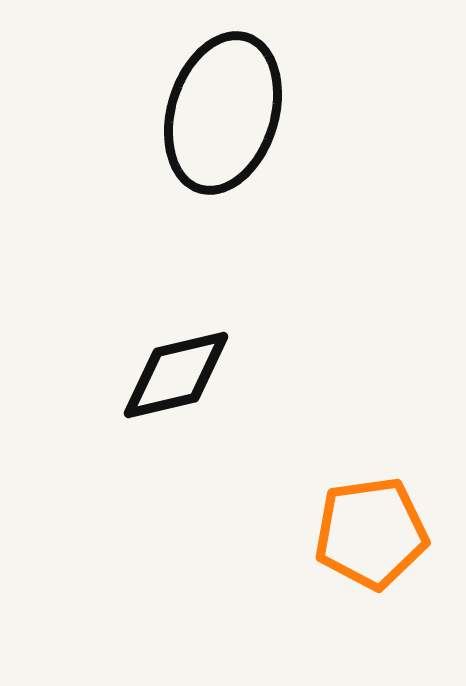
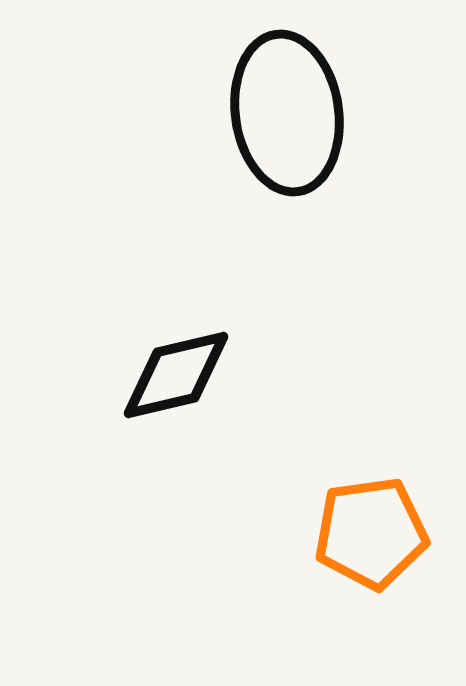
black ellipse: moved 64 px right; rotated 25 degrees counterclockwise
